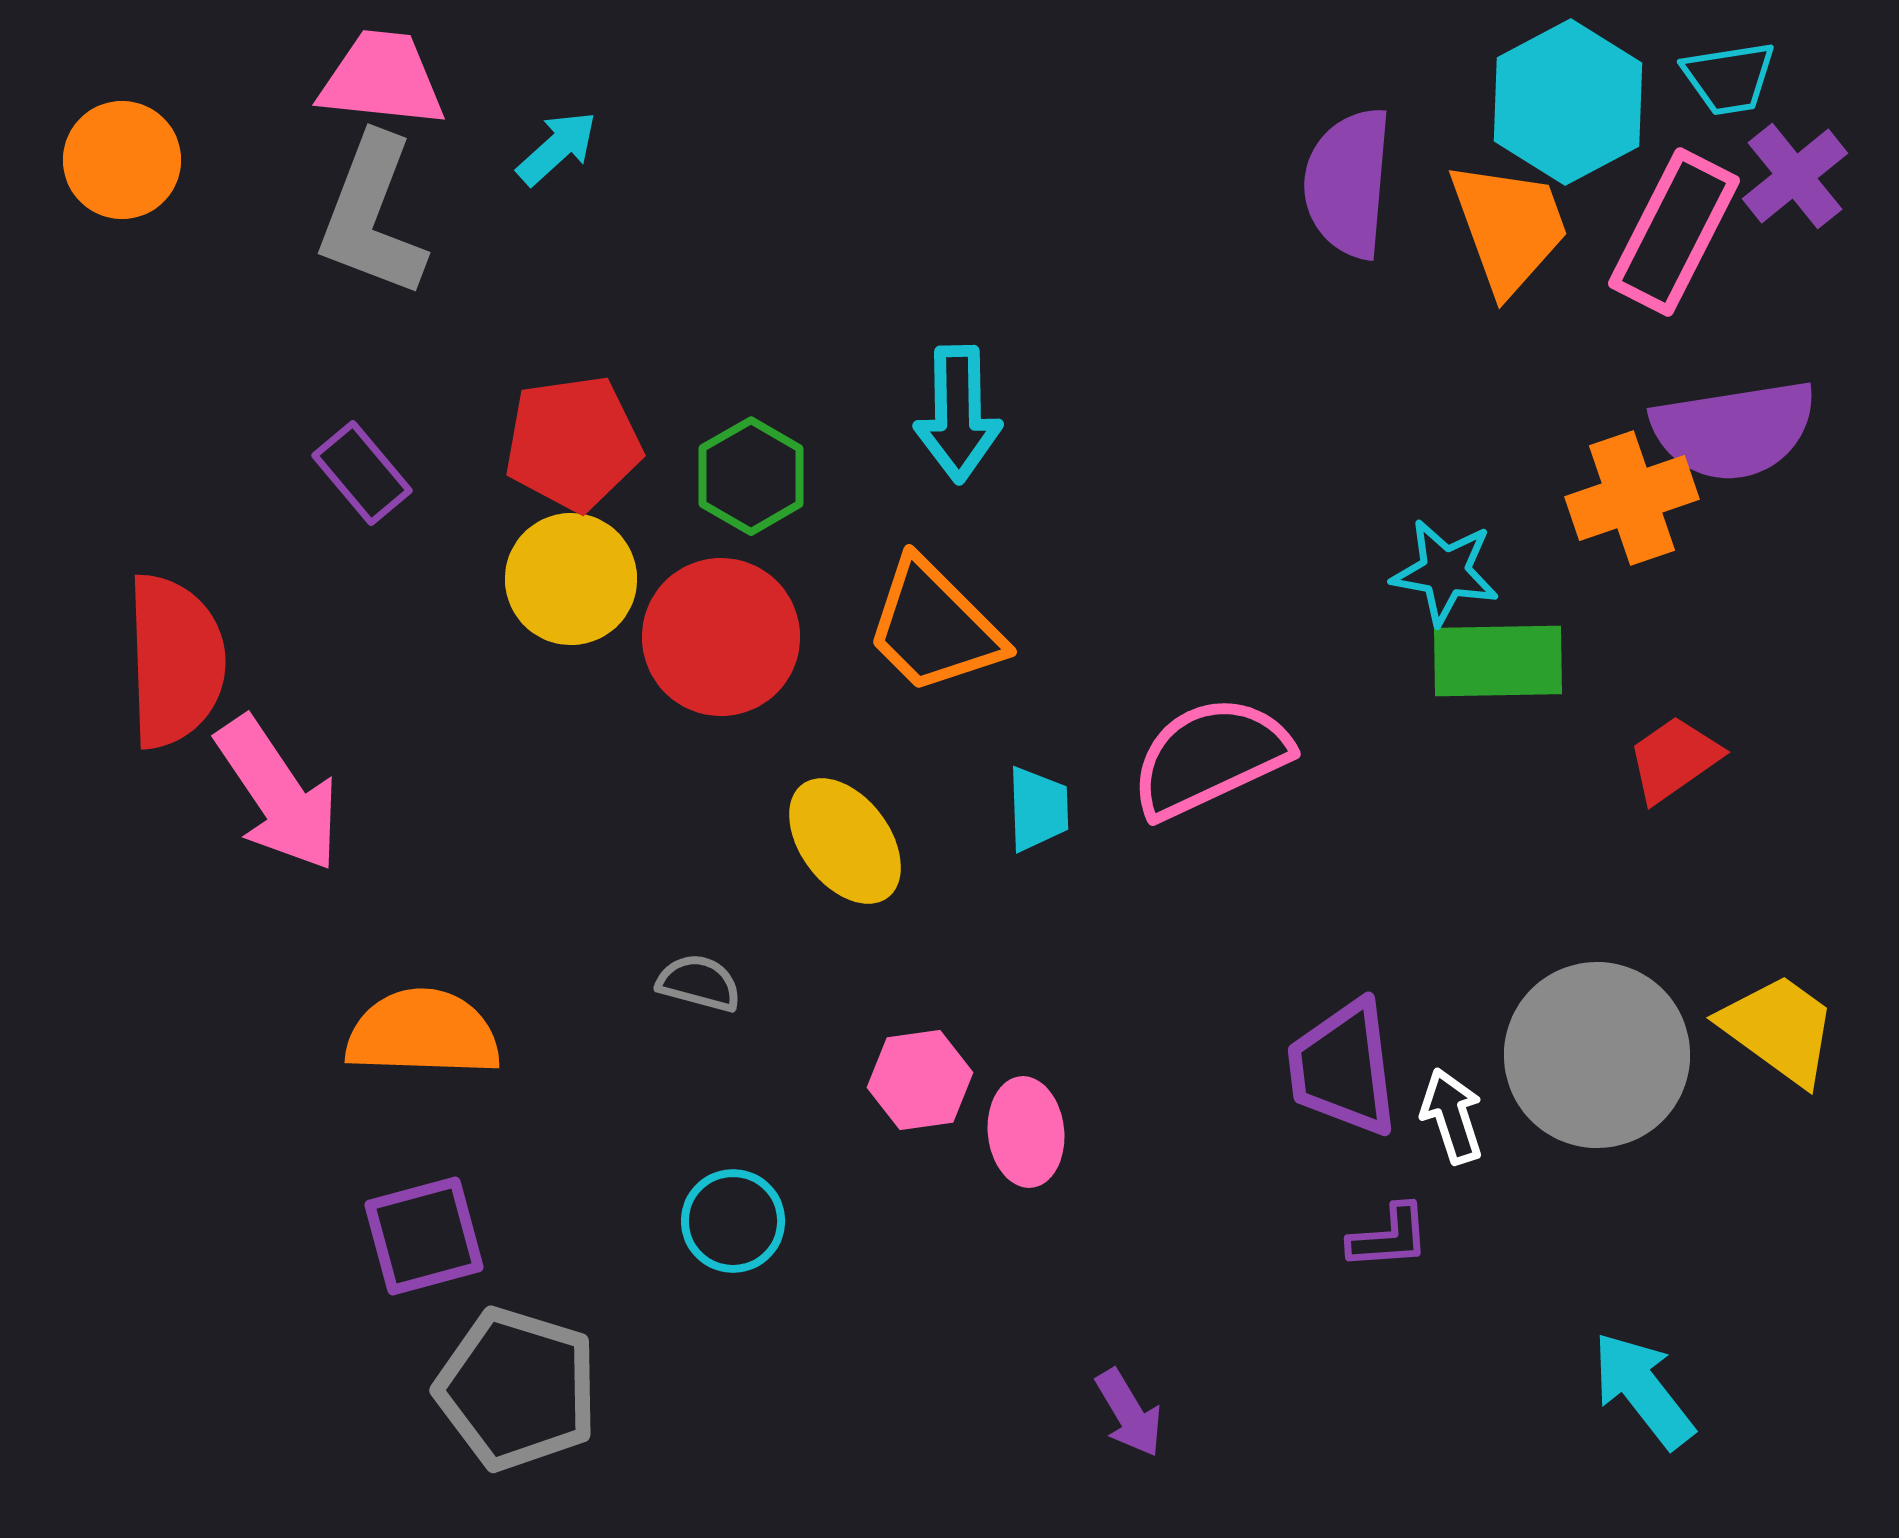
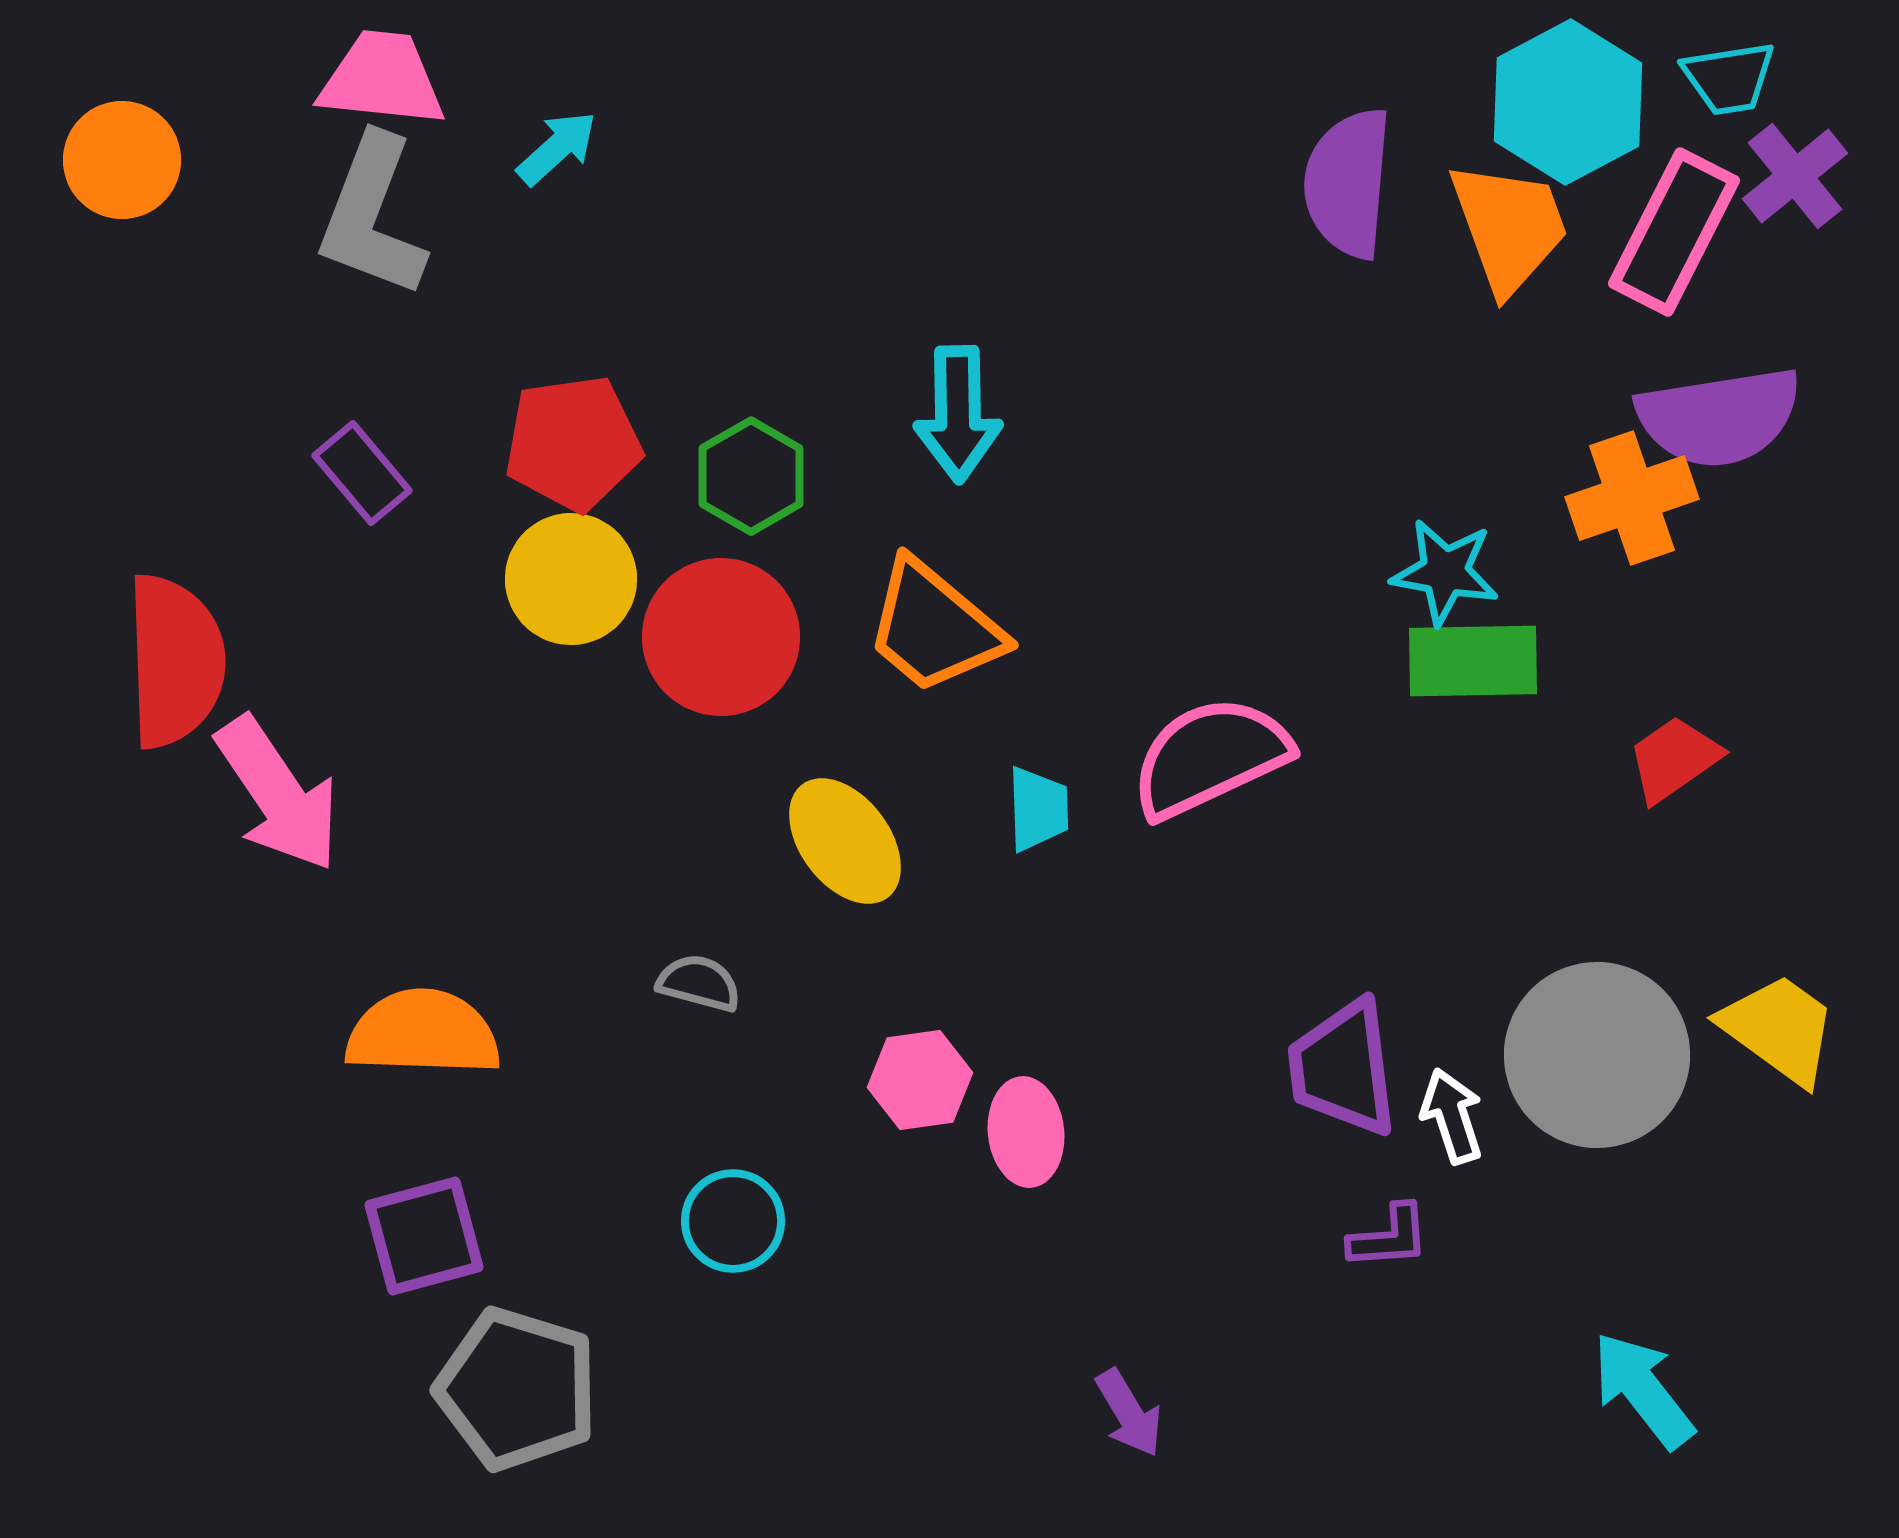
purple semicircle at (1734, 430): moved 15 px left, 13 px up
orange trapezoid at (934, 627): rotated 5 degrees counterclockwise
green rectangle at (1498, 661): moved 25 px left
